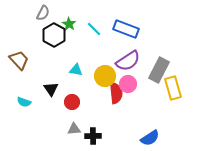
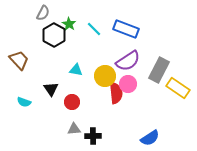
yellow rectangle: moved 5 px right; rotated 40 degrees counterclockwise
